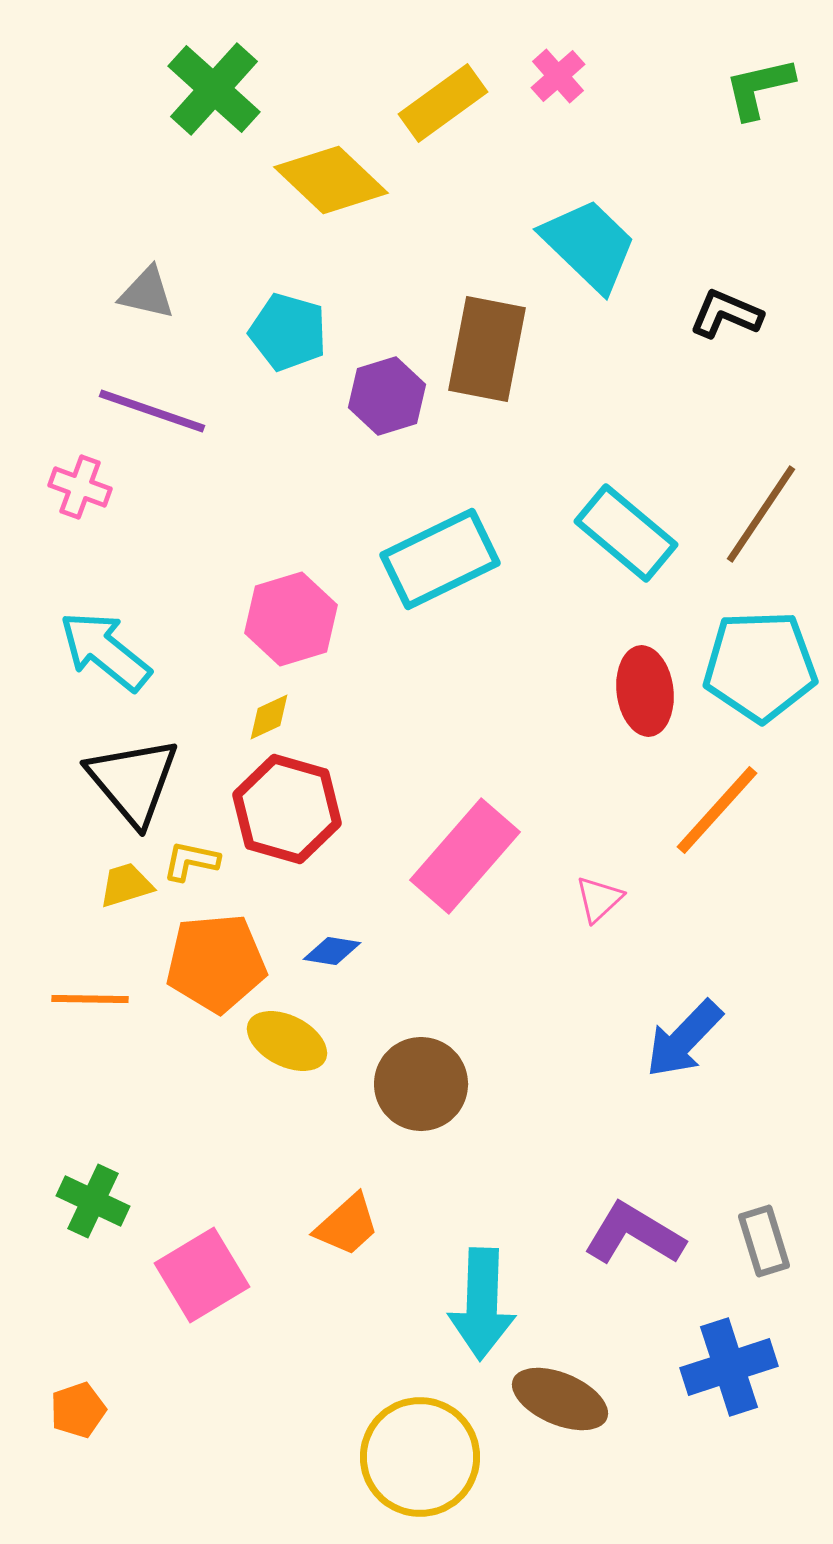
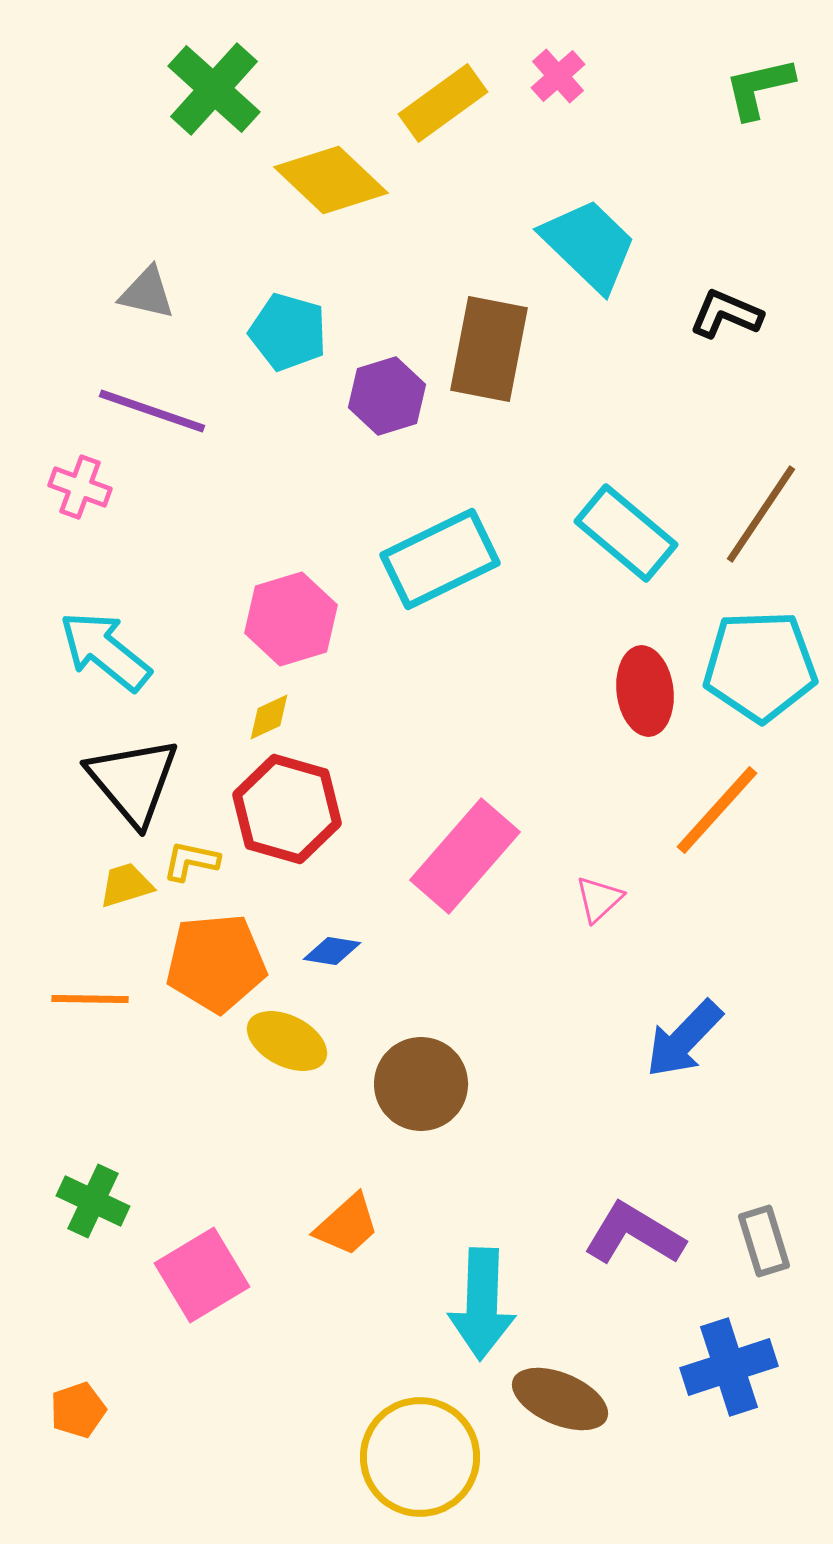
brown rectangle at (487, 349): moved 2 px right
